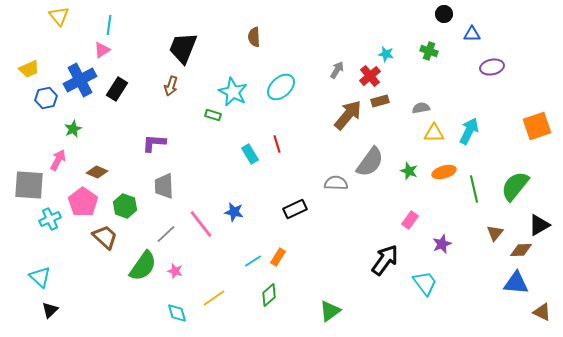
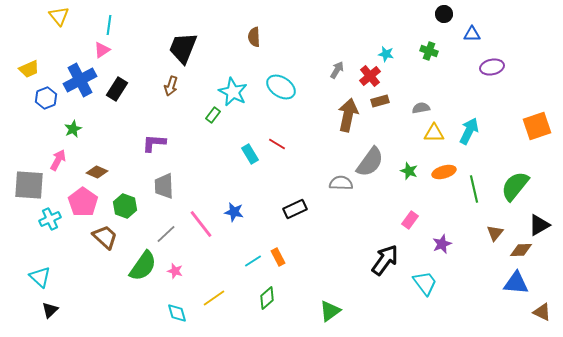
cyan ellipse at (281, 87): rotated 76 degrees clockwise
blue hexagon at (46, 98): rotated 10 degrees counterclockwise
green rectangle at (213, 115): rotated 70 degrees counterclockwise
brown arrow at (348, 115): rotated 28 degrees counterclockwise
red line at (277, 144): rotated 42 degrees counterclockwise
gray semicircle at (336, 183): moved 5 px right
orange rectangle at (278, 257): rotated 60 degrees counterclockwise
green diamond at (269, 295): moved 2 px left, 3 px down
